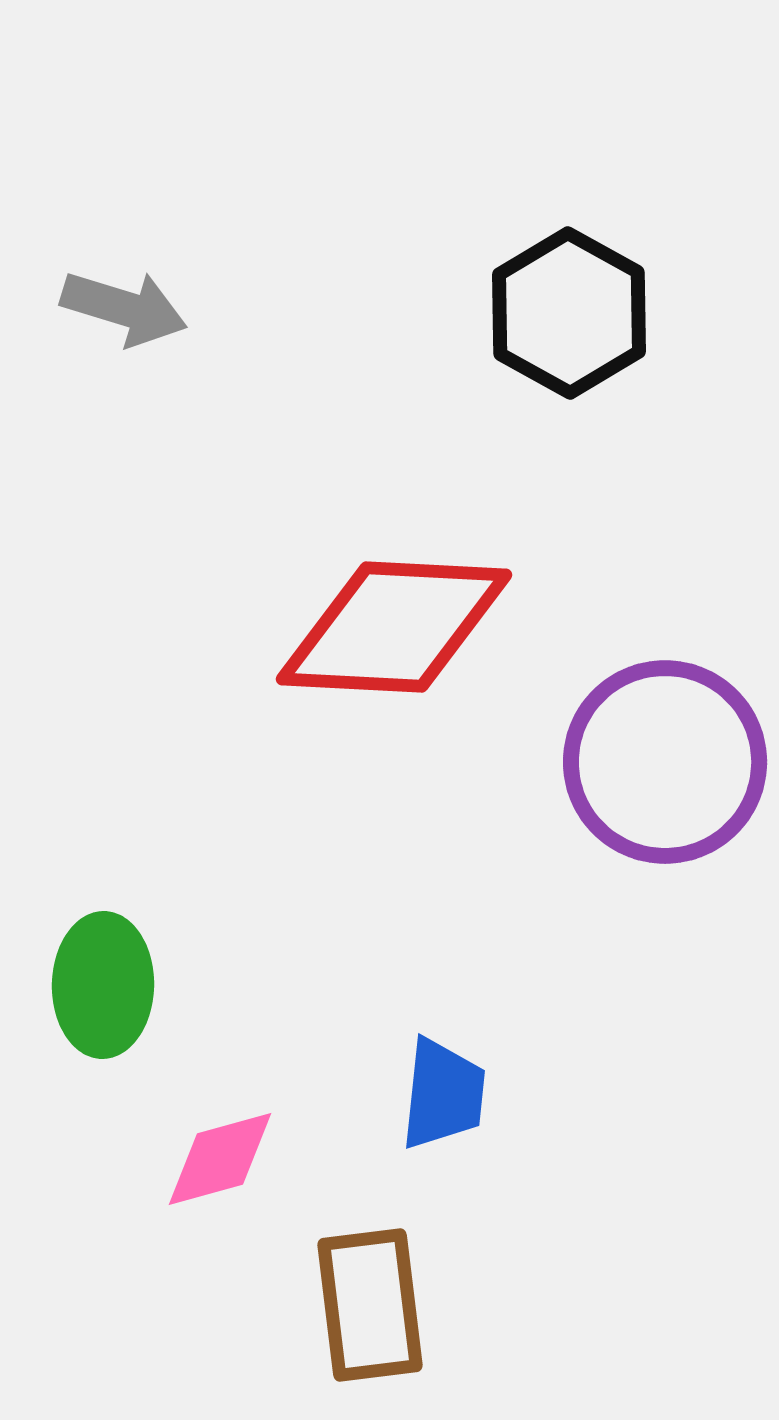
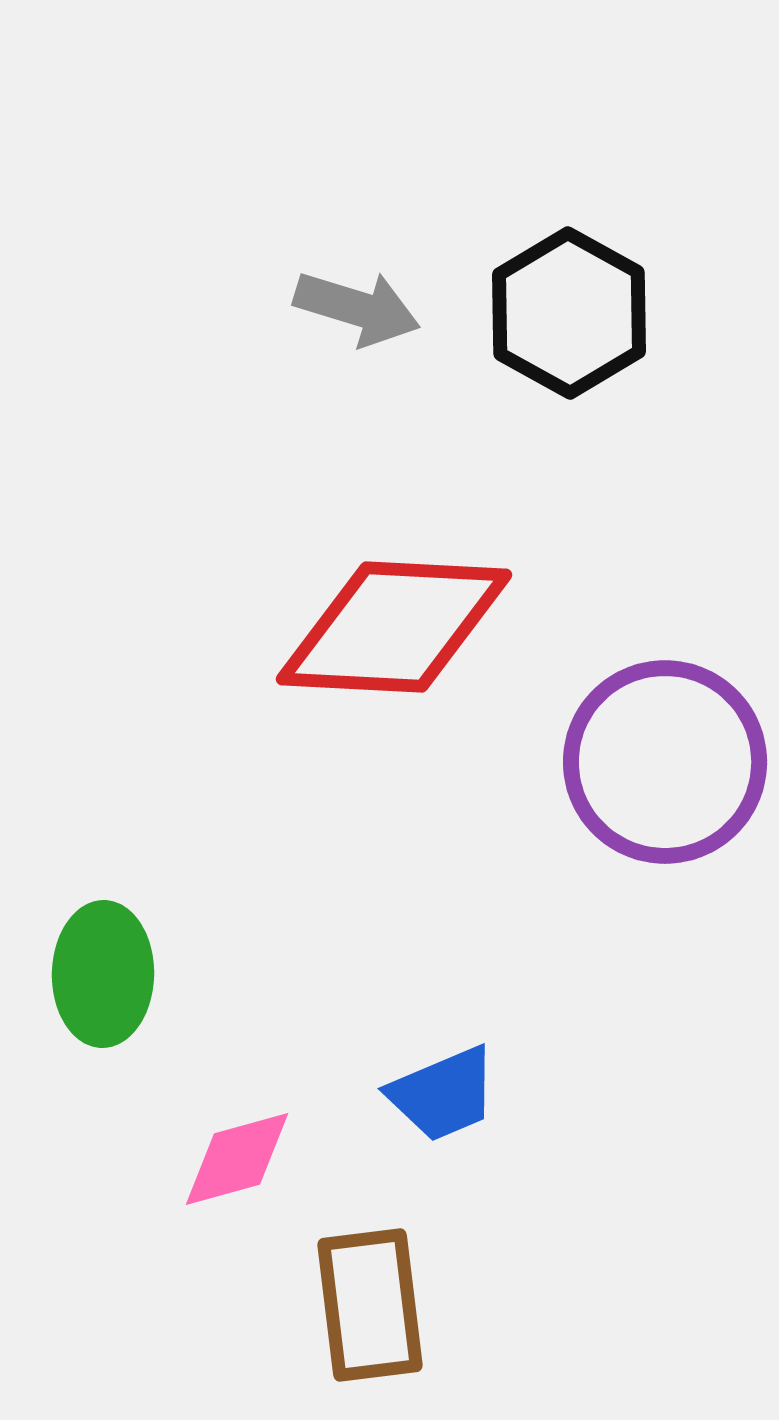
gray arrow: moved 233 px right
green ellipse: moved 11 px up
blue trapezoid: rotated 61 degrees clockwise
pink diamond: moved 17 px right
